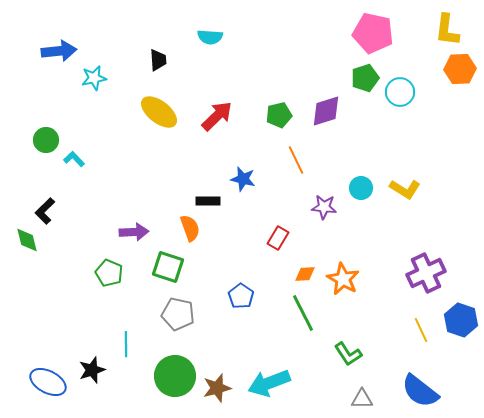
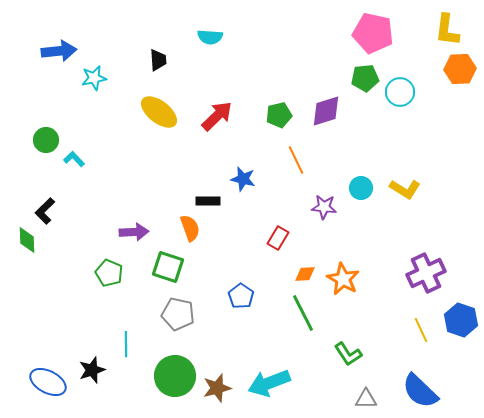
green pentagon at (365, 78): rotated 12 degrees clockwise
green diamond at (27, 240): rotated 12 degrees clockwise
blue semicircle at (420, 391): rotated 6 degrees clockwise
gray triangle at (362, 399): moved 4 px right
